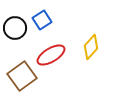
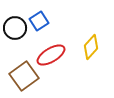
blue square: moved 3 px left, 1 px down
brown square: moved 2 px right
